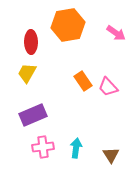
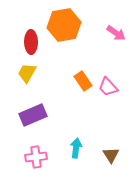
orange hexagon: moved 4 px left
pink cross: moved 7 px left, 10 px down
